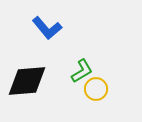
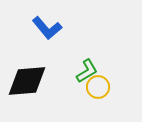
green L-shape: moved 5 px right
yellow circle: moved 2 px right, 2 px up
